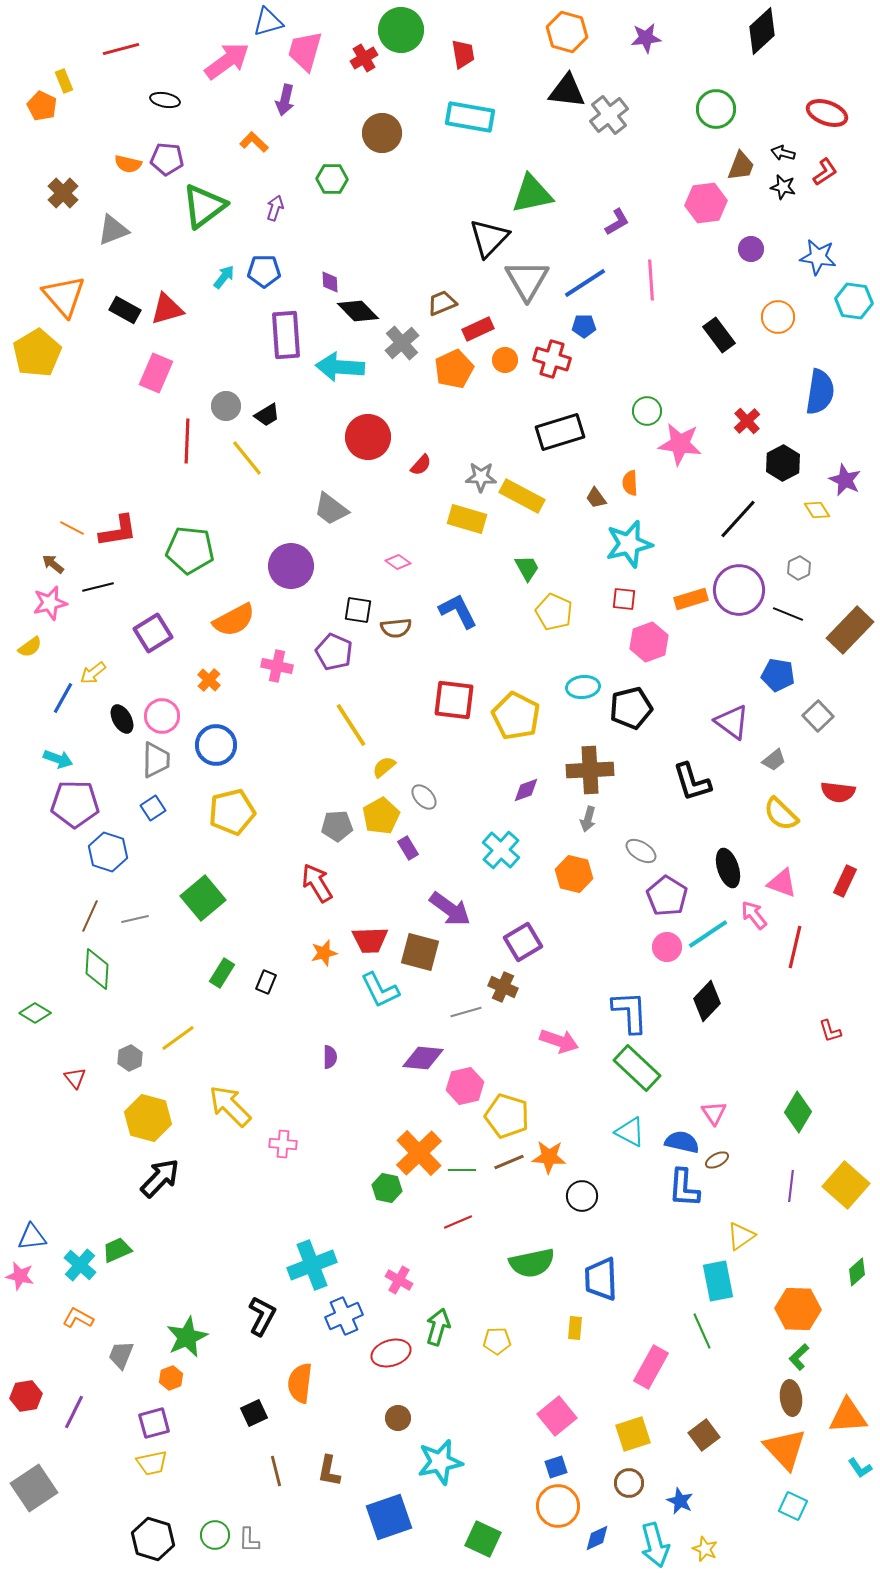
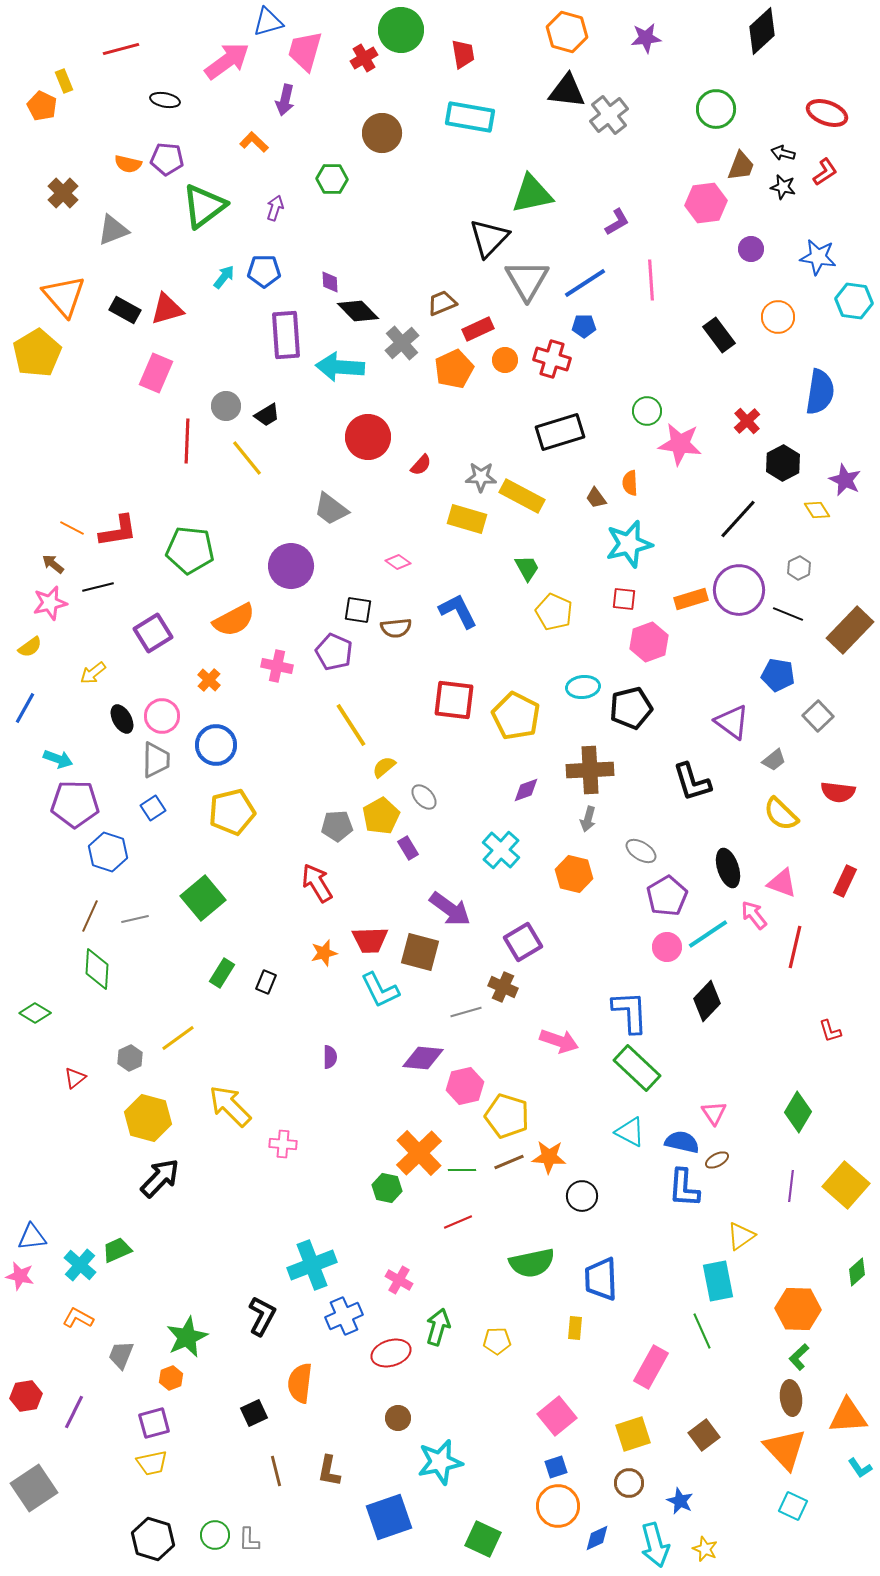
blue line at (63, 698): moved 38 px left, 10 px down
purple pentagon at (667, 896): rotated 9 degrees clockwise
red triangle at (75, 1078): rotated 30 degrees clockwise
